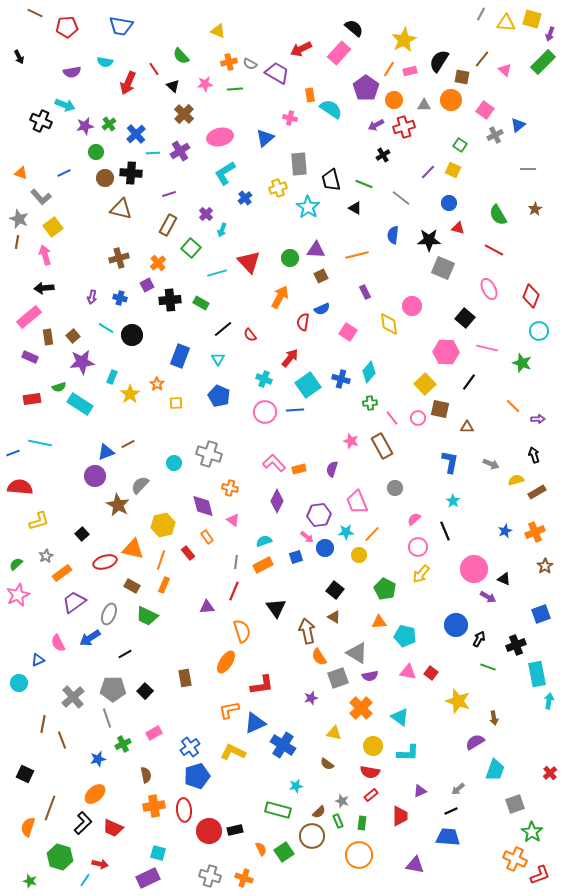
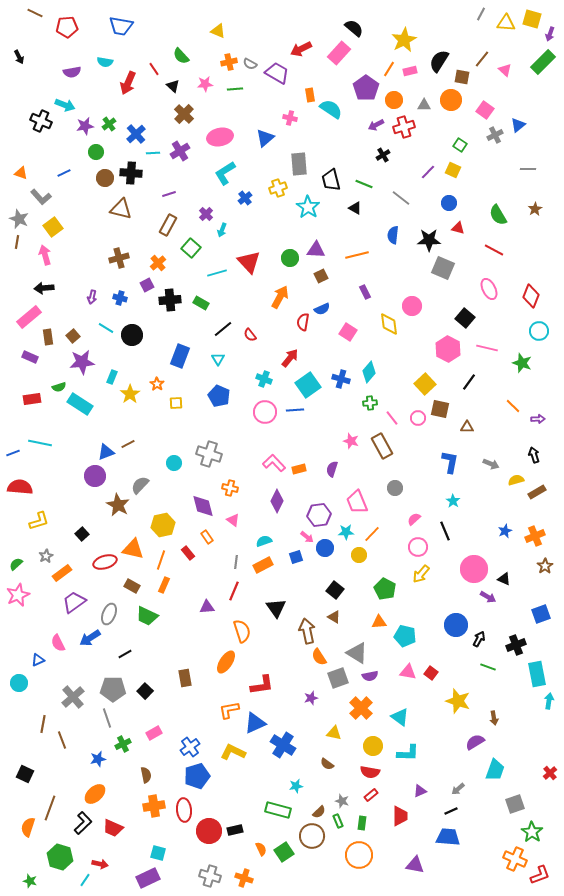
pink hexagon at (446, 352): moved 2 px right, 3 px up; rotated 25 degrees clockwise
orange cross at (535, 532): moved 4 px down
